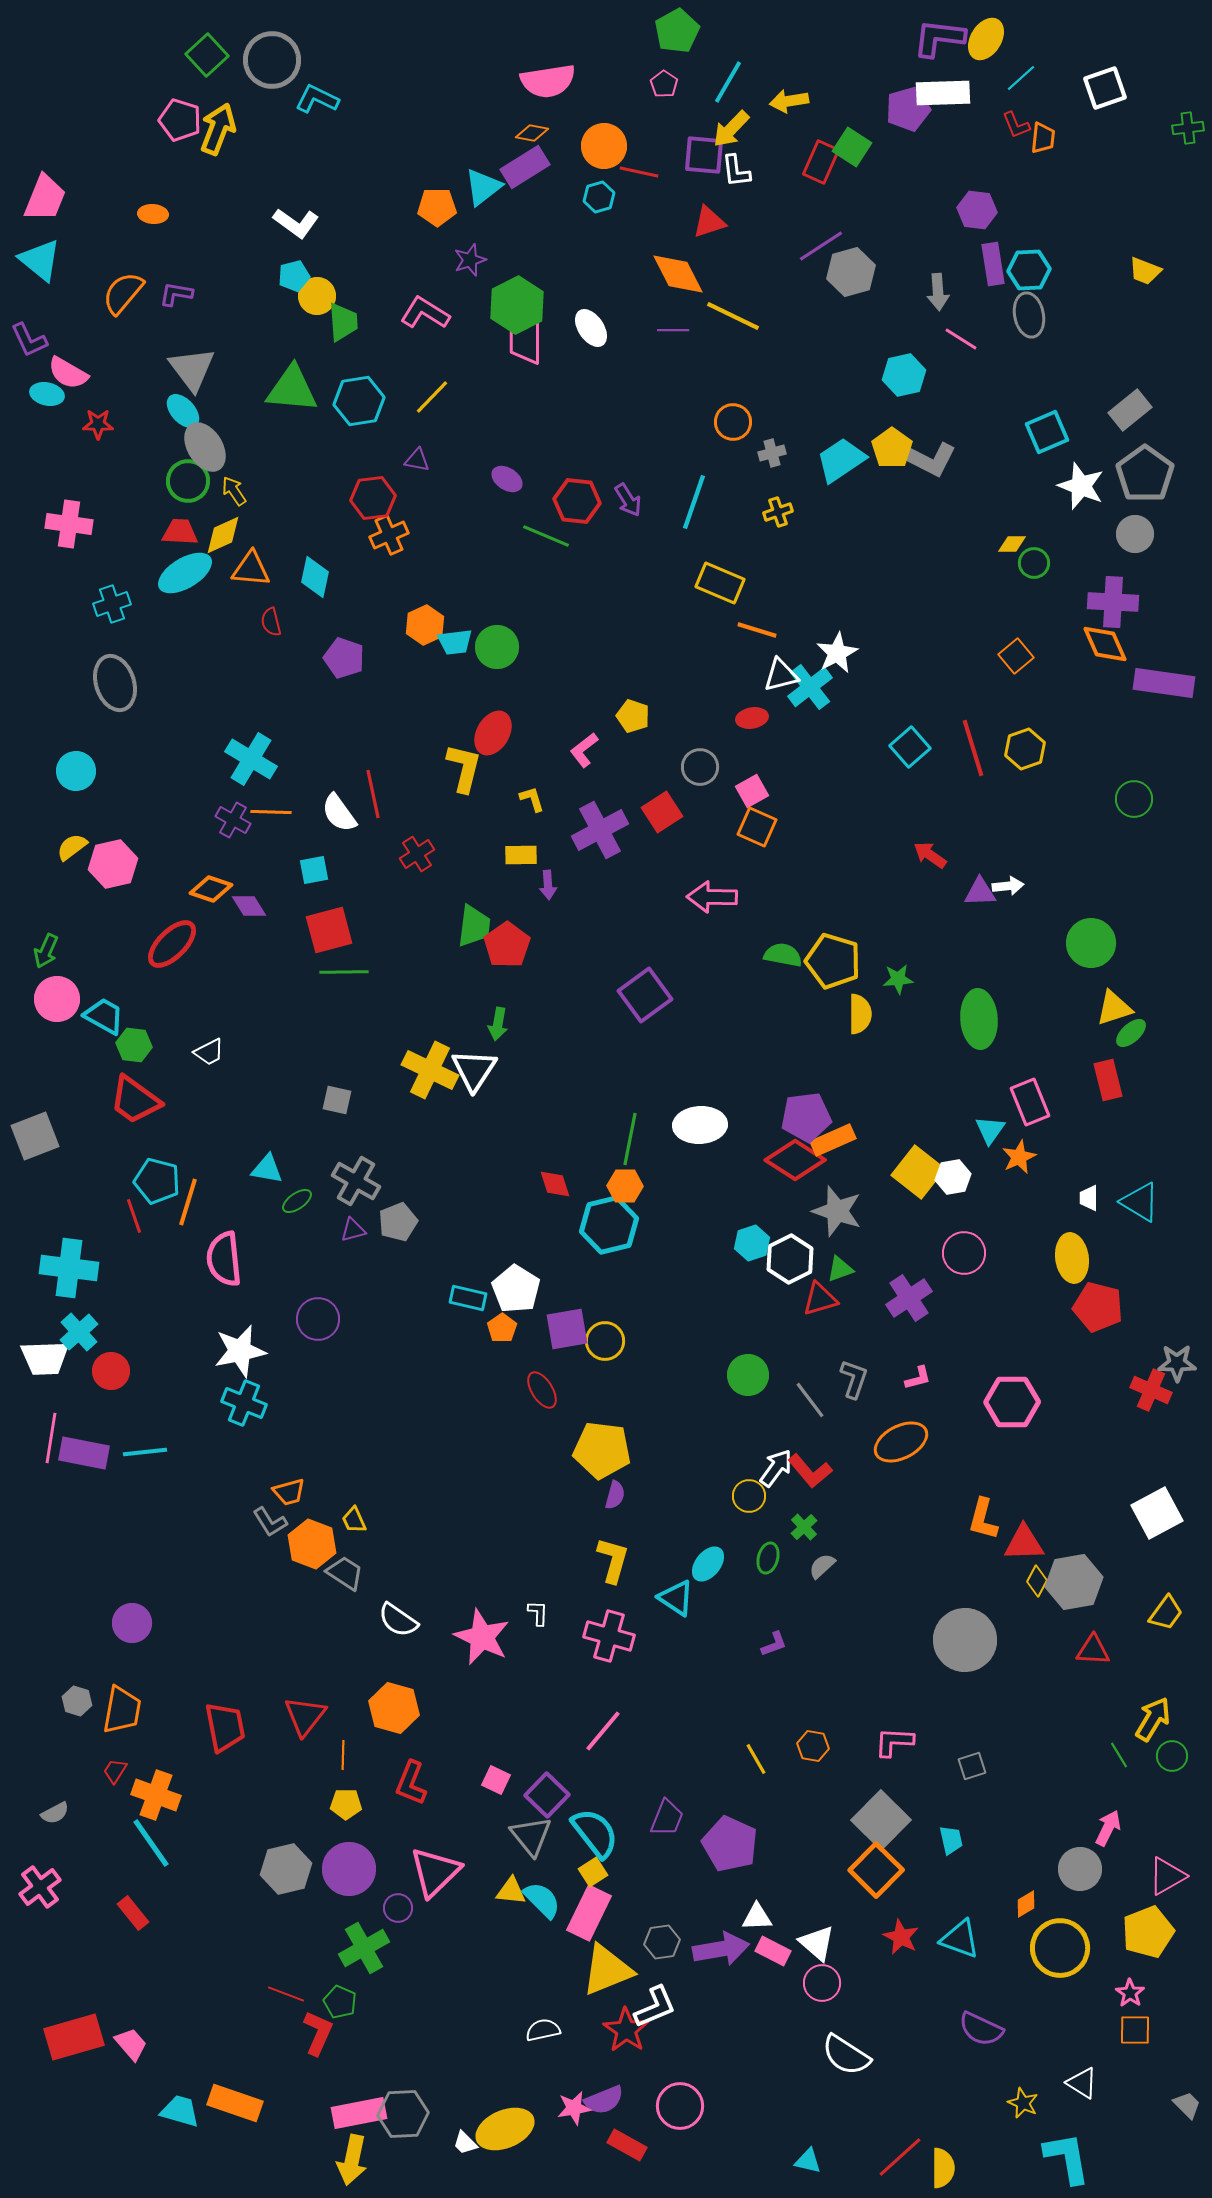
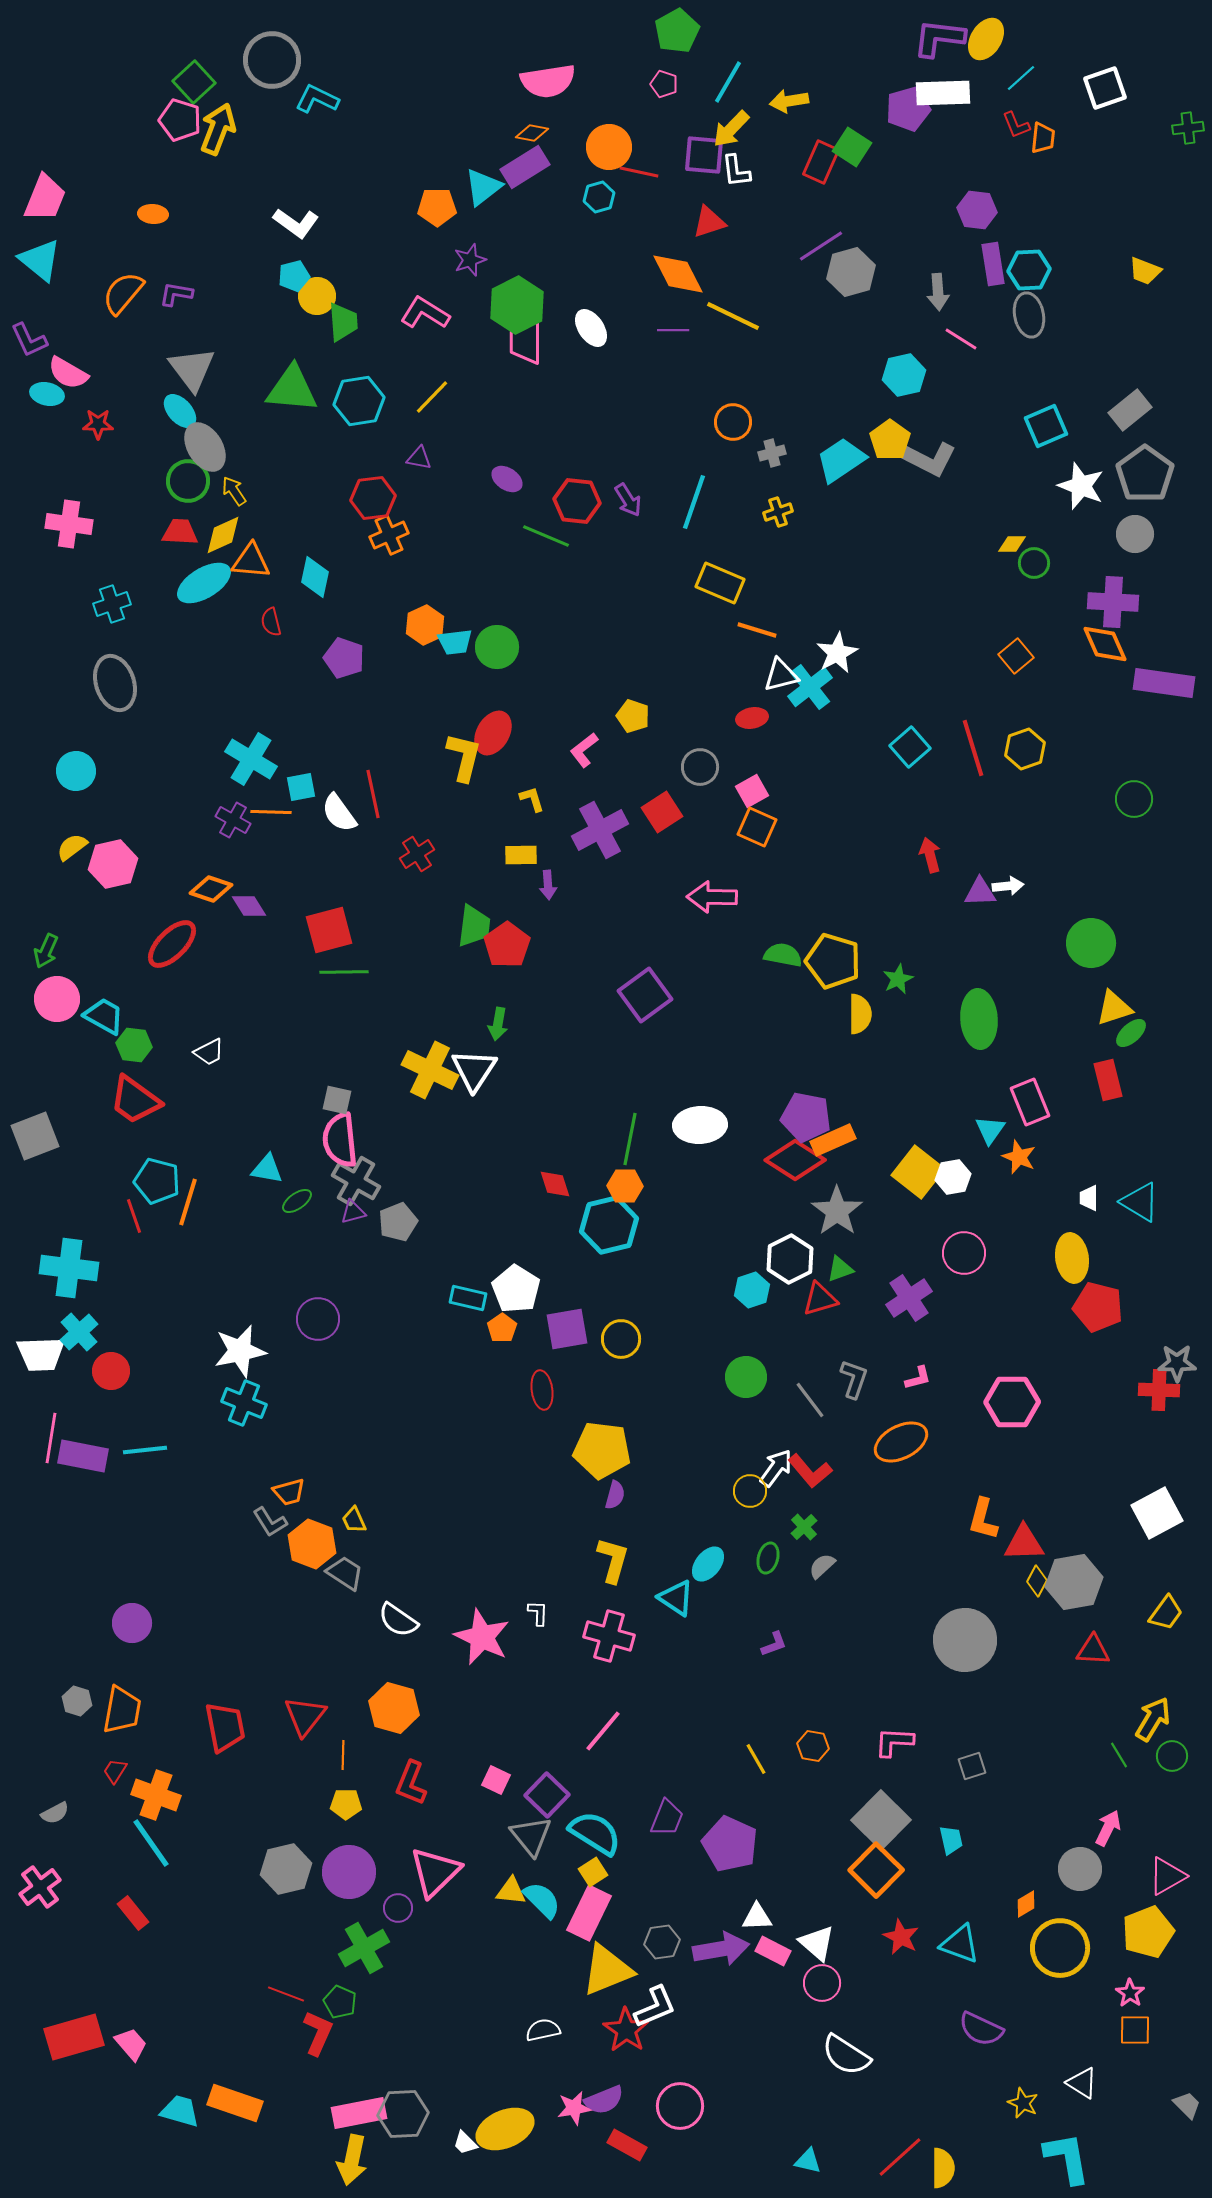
green square at (207, 55): moved 13 px left, 27 px down
pink pentagon at (664, 84): rotated 16 degrees counterclockwise
orange circle at (604, 146): moved 5 px right, 1 px down
cyan ellipse at (183, 411): moved 3 px left
cyan square at (1047, 432): moved 1 px left, 6 px up
yellow pentagon at (892, 448): moved 2 px left, 8 px up
purple triangle at (417, 460): moved 2 px right, 2 px up
orange triangle at (251, 569): moved 8 px up
cyan ellipse at (185, 573): moved 19 px right, 10 px down
yellow L-shape at (464, 768): moved 11 px up
red arrow at (930, 855): rotated 40 degrees clockwise
cyan square at (314, 870): moved 13 px left, 83 px up
green star at (898, 979): rotated 20 degrees counterclockwise
purple pentagon at (806, 1117): rotated 18 degrees clockwise
orange star at (1019, 1157): rotated 24 degrees counterclockwise
gray star at (837, 1211): rotated 18 degrees clockwise
purple triangle at (353, 1230): moved 18 px up
cyan hexagon at (752, 1243): moved 47 px down
pink semicircle at (224, 1259): moved 116 px right, 119 px up
yellow circle at (605, 1341): moved 16 px right, 2 px up
white trapezoid at (45, 1358): moved 4 px left, 4 px up
green circle at (748, 1375): moved 2 px left, 2 px down
red ellipse at (542, 1390): rotated 24 degrees clockwise
red cross at (1151, 1390): moved 8 px right; rotated 21 degrees counterclockwise
cyan line at (145, 1452): moved 2 px up
purple rectangle at (84, 1453): moved 1 px left, 3 px down
yellow circle at (749, 1496): moved 1 px right, 5 px up
cyan semicircle at (595, 1833): rotated 20 degrees counterclockwise
purple circle at (349, 1869): moved 3 px down
cyan triangle at (960, 1939): moved 5 px down
